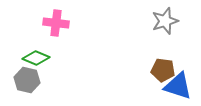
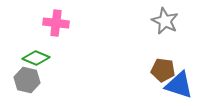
gray star: rotated 28 degrees counterclockwise
blue triangle: moved 1 px right, 1 px up
